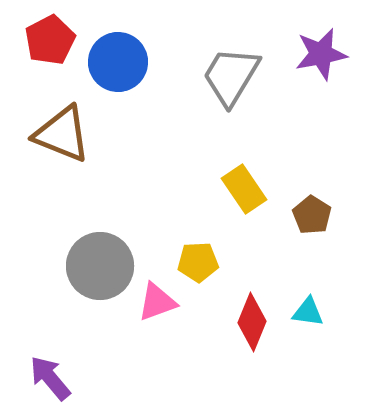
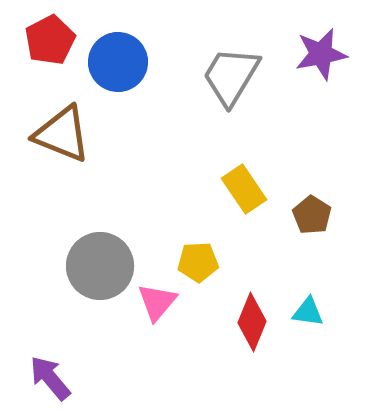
pink triangle: rotated 30 degrees counterclockwise
